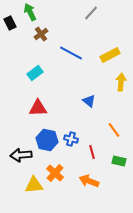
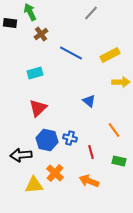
black rectangle: rotated 56 degrees counterclockwise
cyan rectangle: rotated 21 degrees clockwise
yellow arrow: rotated 84 degrees clockwise
red triangle: rotated 42 degrees counterclockwise
blue cross: moved 1 px left, 1 px up
red line: moved 1 px left
